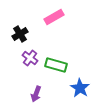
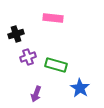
pink rectangle: moved 1 px left, 1 px down; rotated 36 degrees clockwise
black cross: moved 4 px left; rotated 14 degrees clockwise
purple cross: moved 2 px left, 1 px up; rotated 35 degrees clockwise
